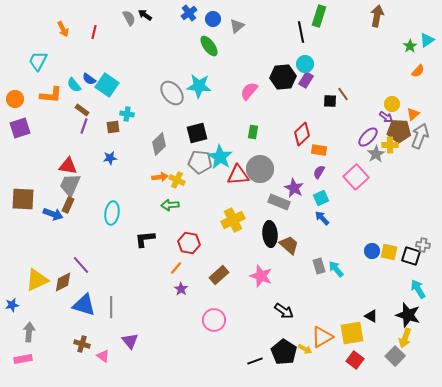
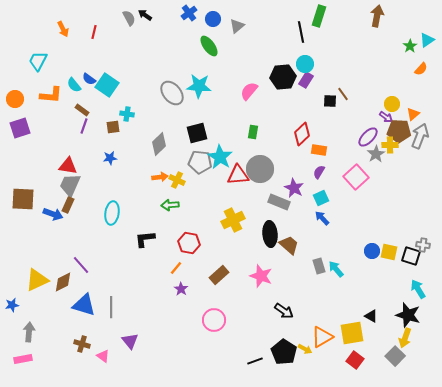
orange semicircle at (418, 71): moved 3 px right, 2 px up
